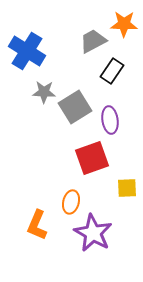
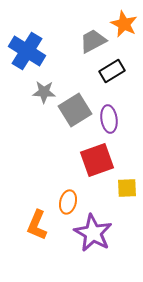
orange star: rotated 24 degrees clockwise
black rectangle: rotated 25 degrees clockwise
gray square: moved 3 px down
purple ellipse: moved 1 px left, 1 px up
red square: moved 5 px right, 2 px down
orange ellipse: moved 3 px left
